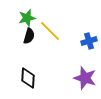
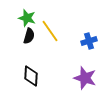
green star: rotated 30 degrees clockwise
yellow line: rotated 10 degrees clockwise
black diamond: moved 3 px right, 2 px up
